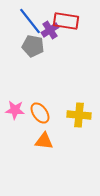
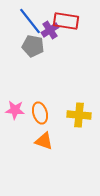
orange ellipse: rotated 20 degrees clockwise
orange triangle: rotated 12 degrees clockwise
